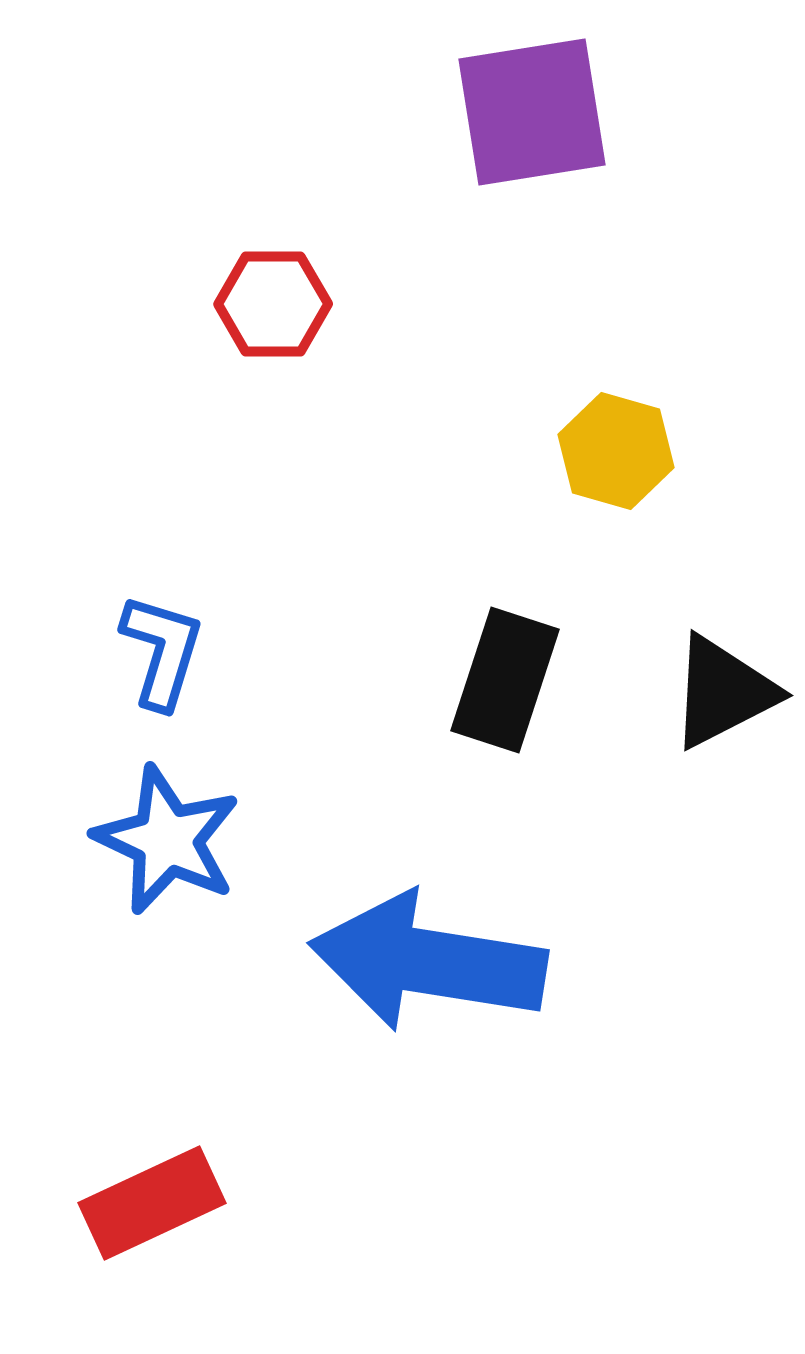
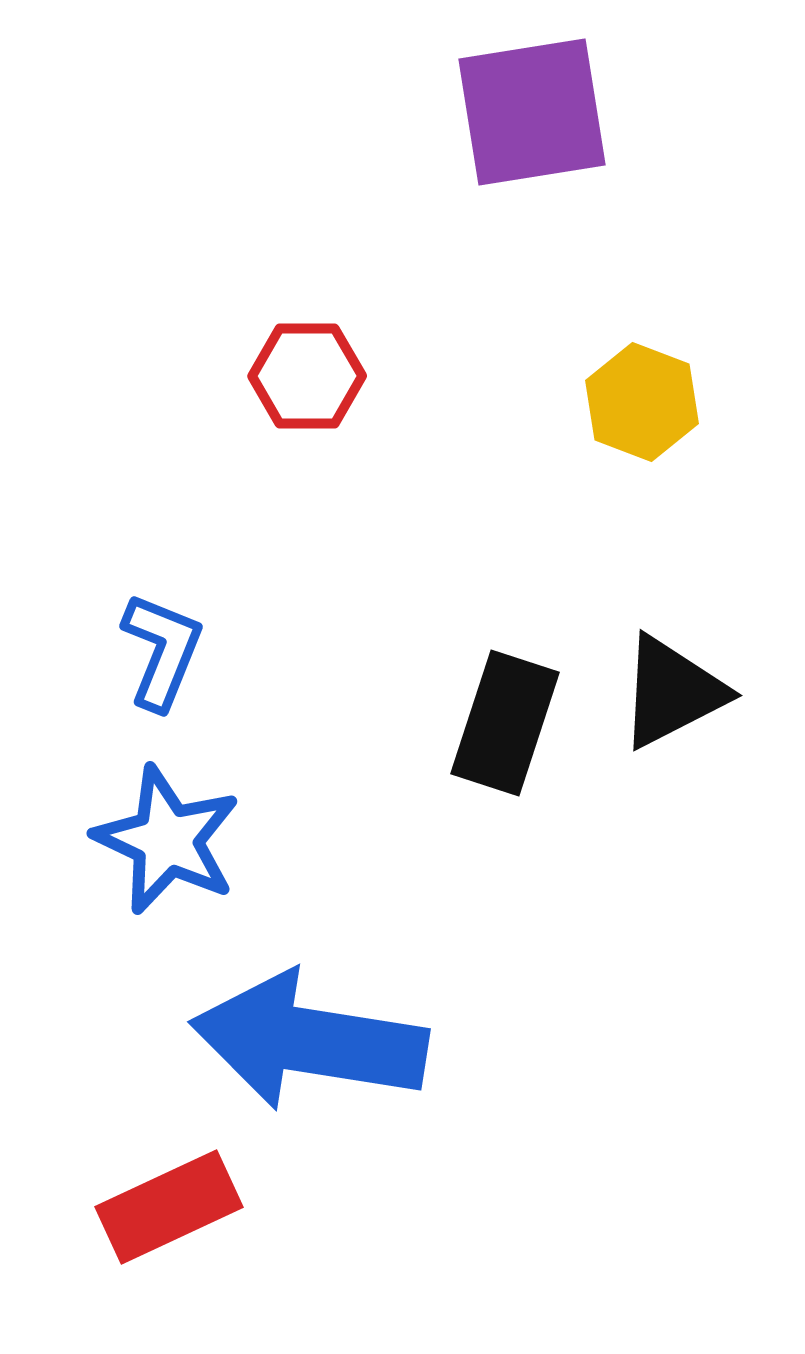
red hexagon: moved 34 px right, 72 px down
yellow hexagon: moved 26 px right, 49 px up; rotated 5 degrees clockwise
blue L-shape: rotated 5 degrees clockwise
black rectangle: moved 43 px down
black triangle: moved 51 px left
blue arrow: moved 119 px left, 79 px down
red rectangle: moved 17 px right, 4 px down
